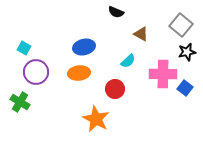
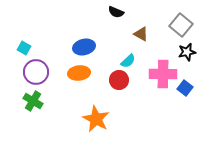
red circle: moved 4 px right, 9 px up
green cross: moved 13 px right, 1 px up
